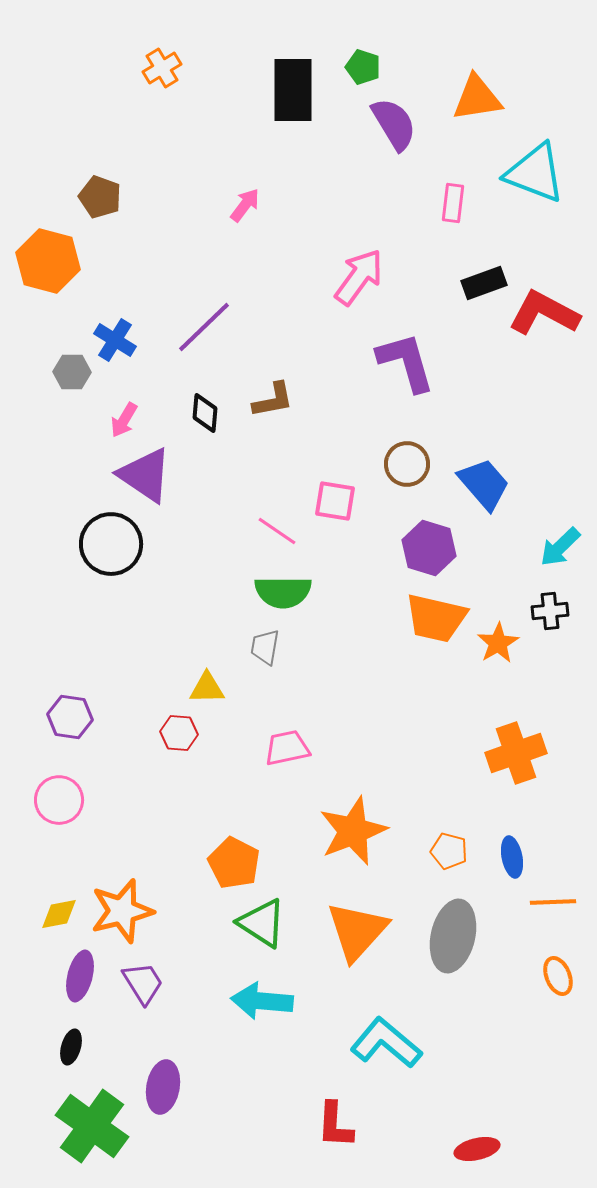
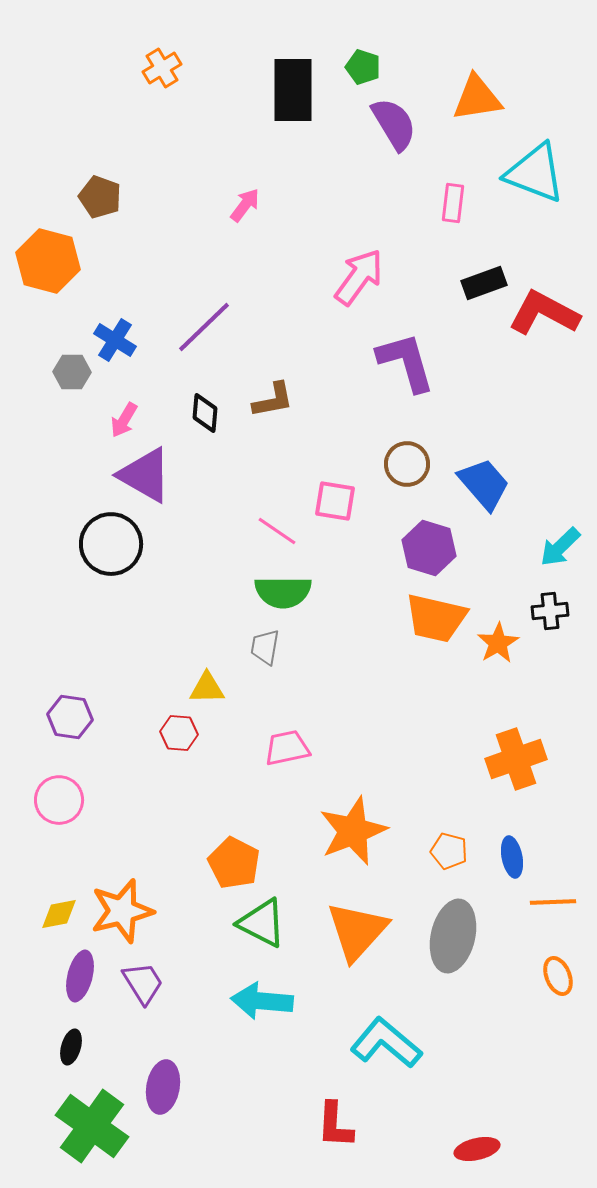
purple triangle at (145, 475): rotated 4 degrees counterclockwise
orange cross at (516, 753): moved 6 px down
green triangle at (262, 923): rotated 6 degrees counterclockwise
